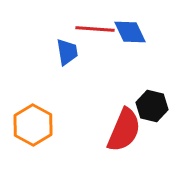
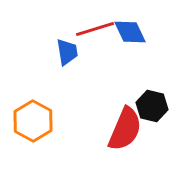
red line: rotated 21 degrees counterclockwise
orange hexagon: moved 4 px up
red semicircle: moved 1 px right, 1 px up
